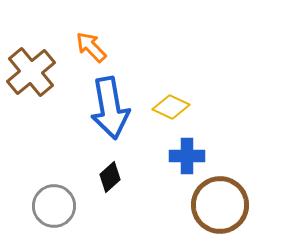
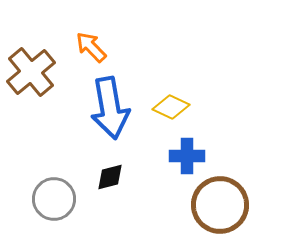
black diamond: rotated 28 degrees clockwise
gray circle: moved 7 px up
